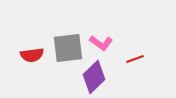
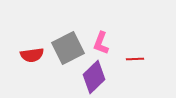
pink L-shape: rotated 75 degrees clockwise
gray square: rotated 20 degrees counterclockwise
red line: rotated 18 degrees clockwise
